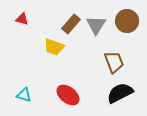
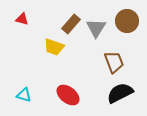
gray triangle: moved 3 px down
